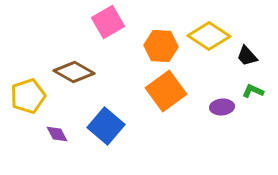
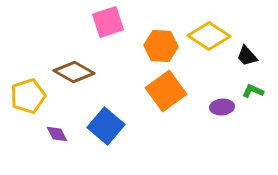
pink square: rotated 12 degrees clockwise
